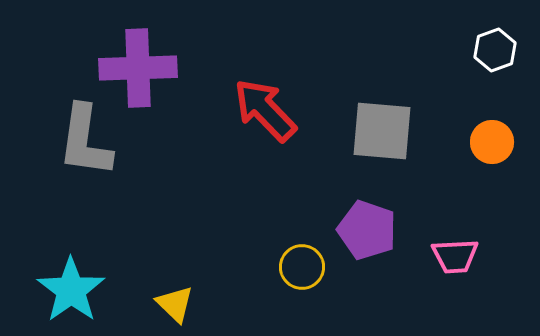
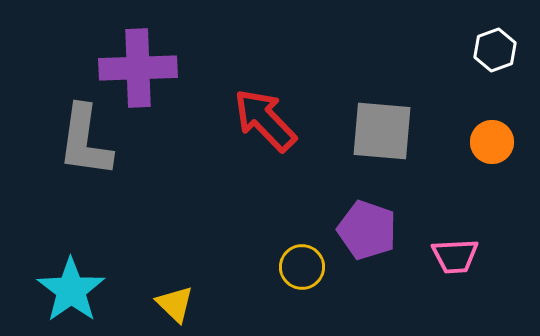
red arrow: moved 10 px down
